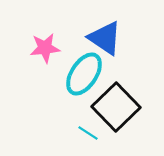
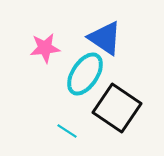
cyan ellipse: moved 1 px right
black square: moved 1 px right, 1 px down; rotated 12 degrees counterclockwise
cyan line: moved 21 px left, 2 px up
